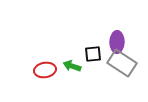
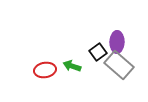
black square: moved 5 px right, 2 px up; rotated 30 degrees counterclockwise
gray rectangle: moved 3 px left, 2 px down; rotated 8 degrees clockwise
